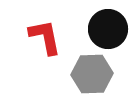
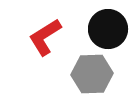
red L-shape: rotated 111 degrees counterclockwise
